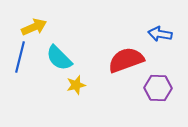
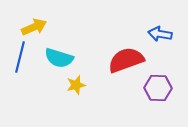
cyan semicircle: rotated 28 degrees counterclockwise
